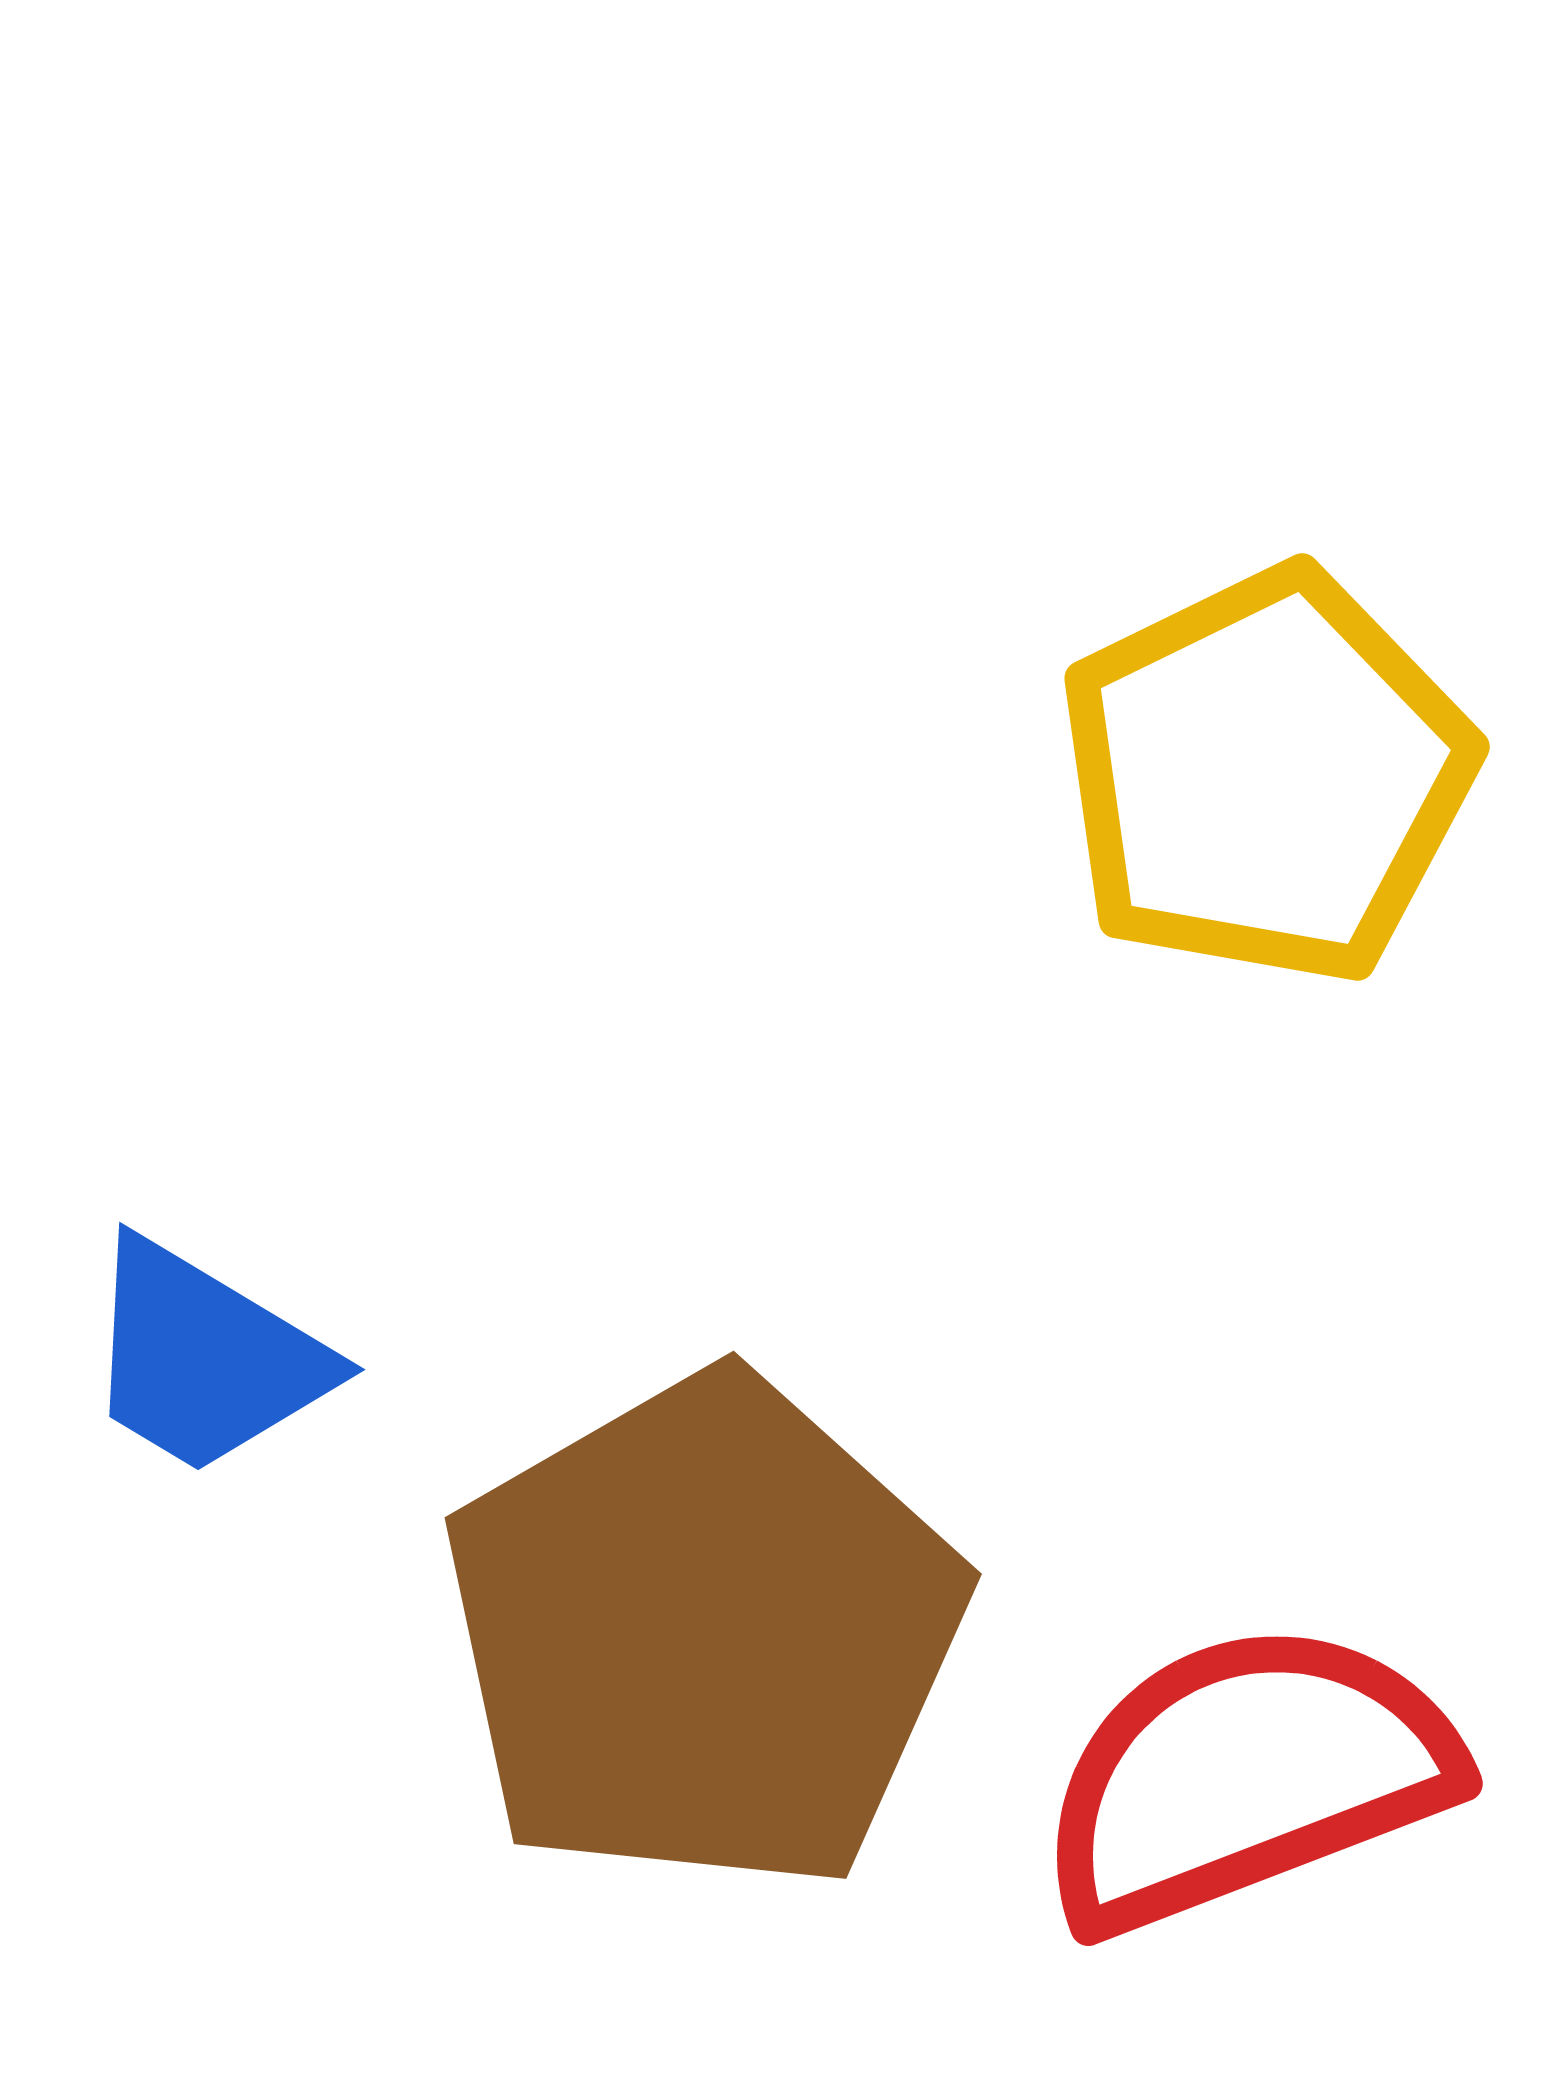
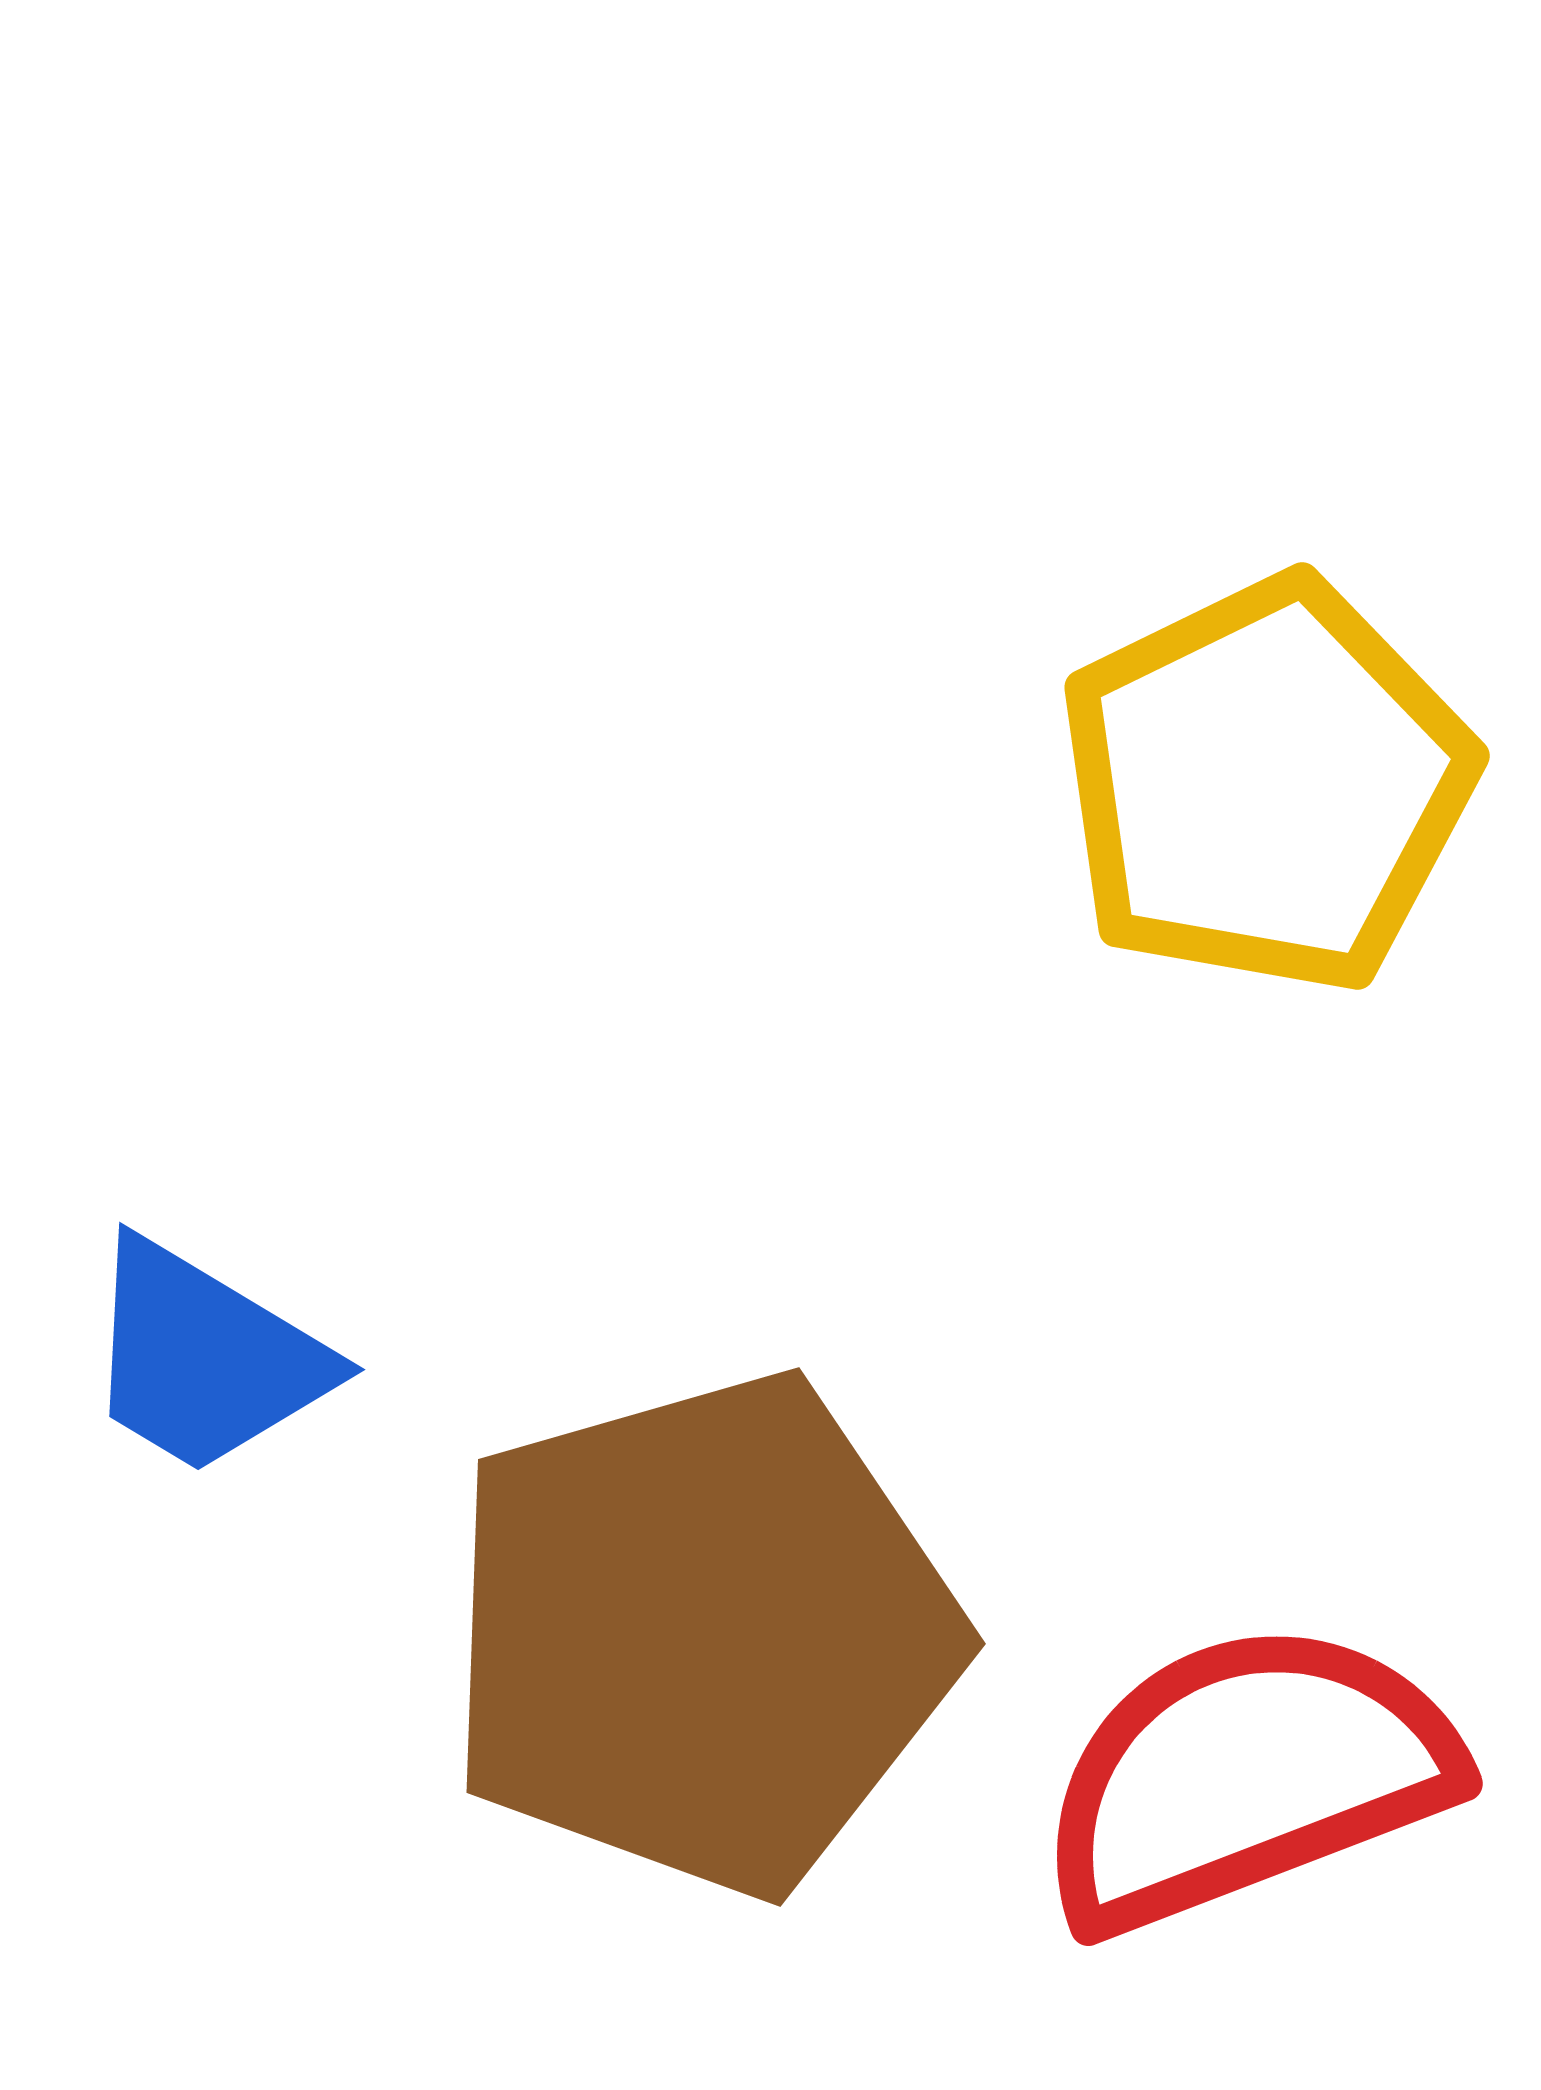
yellow pentagon: moved 9 px down
brown pentagon: moved 2 px left, 1 px down; rotated 14 degrees clockwise
